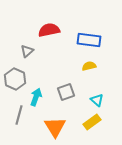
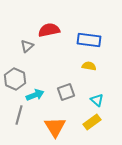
gray triangle: moved 5 px up
yellow semicircle: rotated 24 degrees clockwise
cyan arrow: moved 1 px left, 2 px up; rotated 48 degrees clockwise
